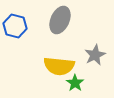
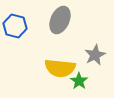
yellow semicircle: moved 1 px right, 2 px down
green star: moved 4 px right, 2 px up
